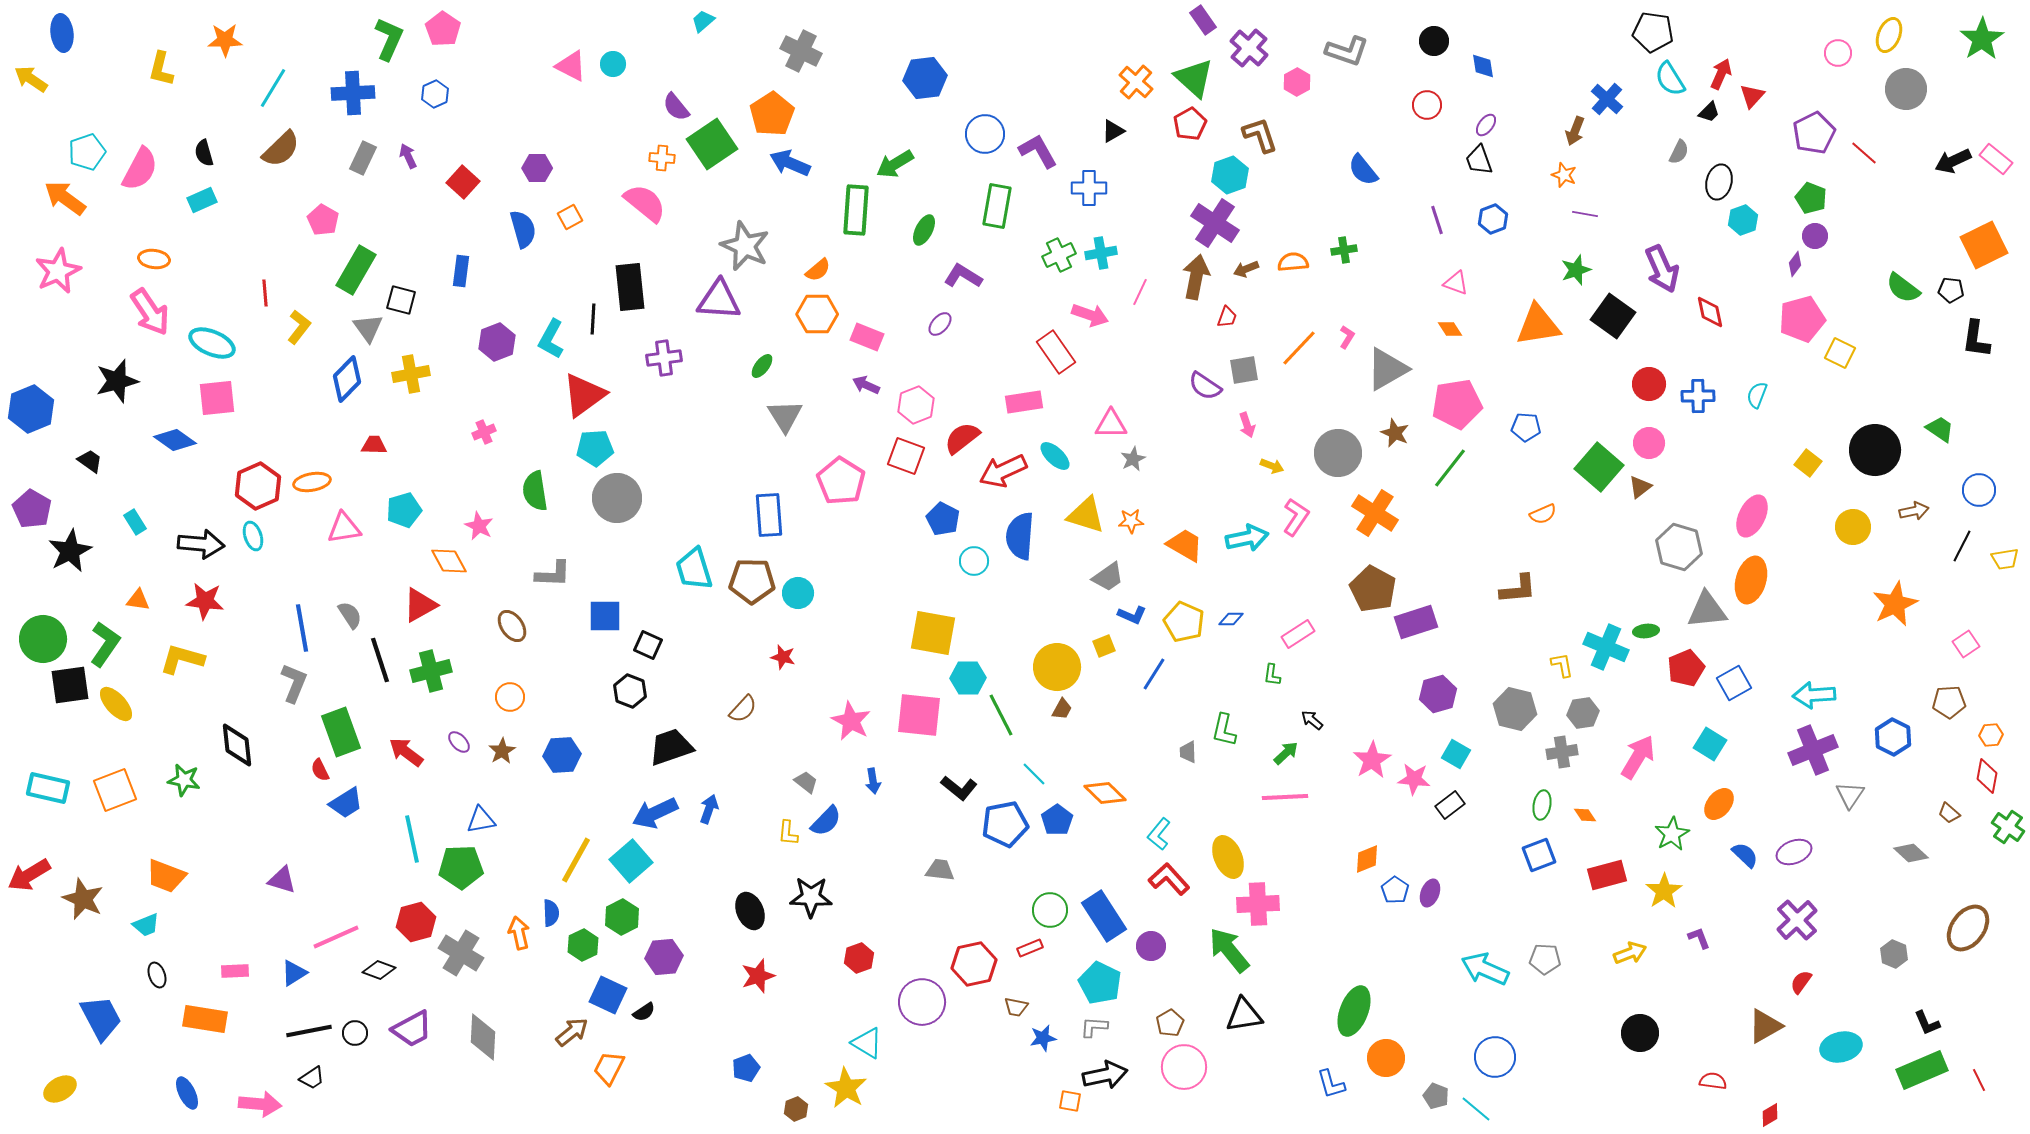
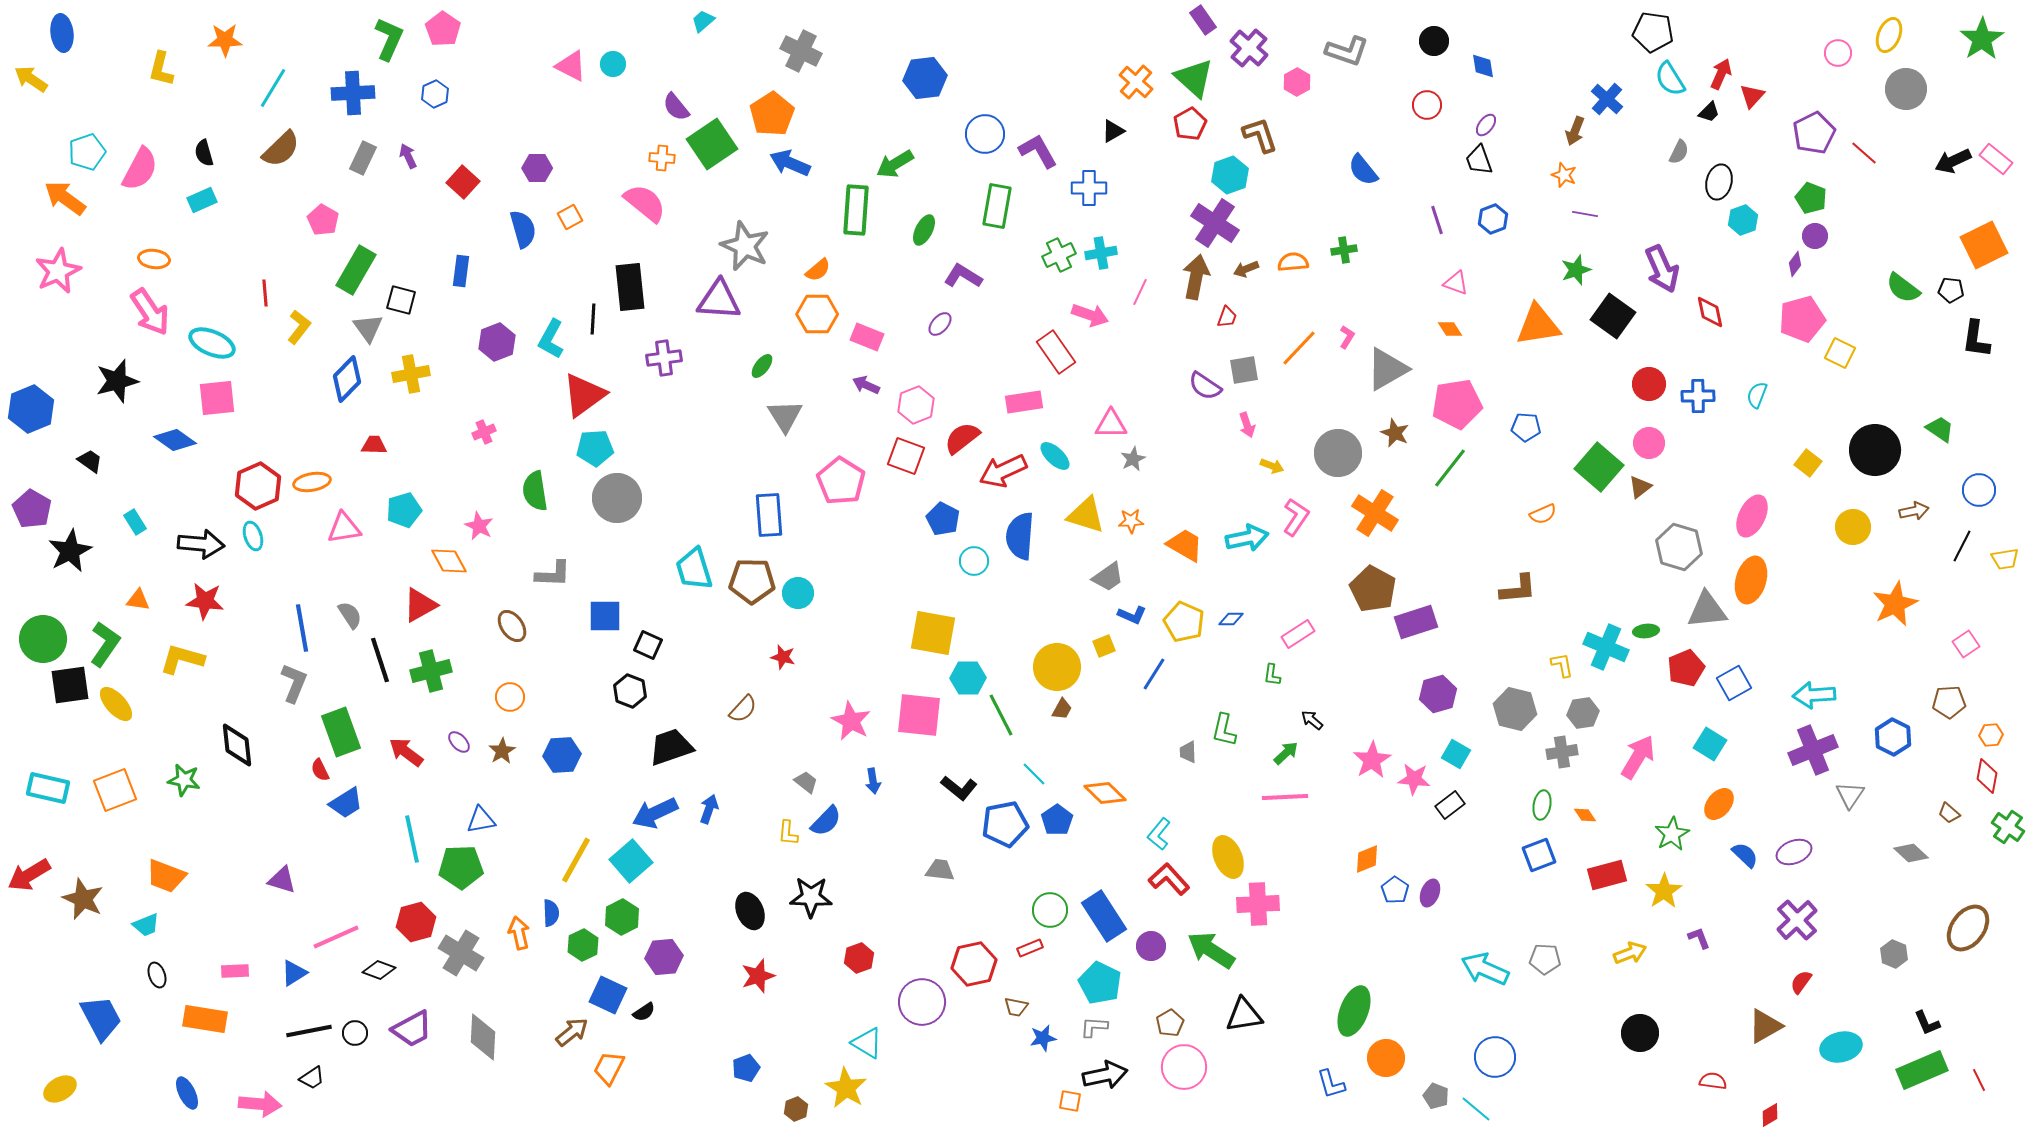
green arrow at (1229, 950): moved 18 px left; rotated 18 degrees counterclockwise
